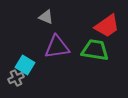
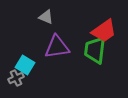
red trapezoid: moved 3 px left, 5 px down
green trapezoid: rotated 92 degrees counterclockwise
